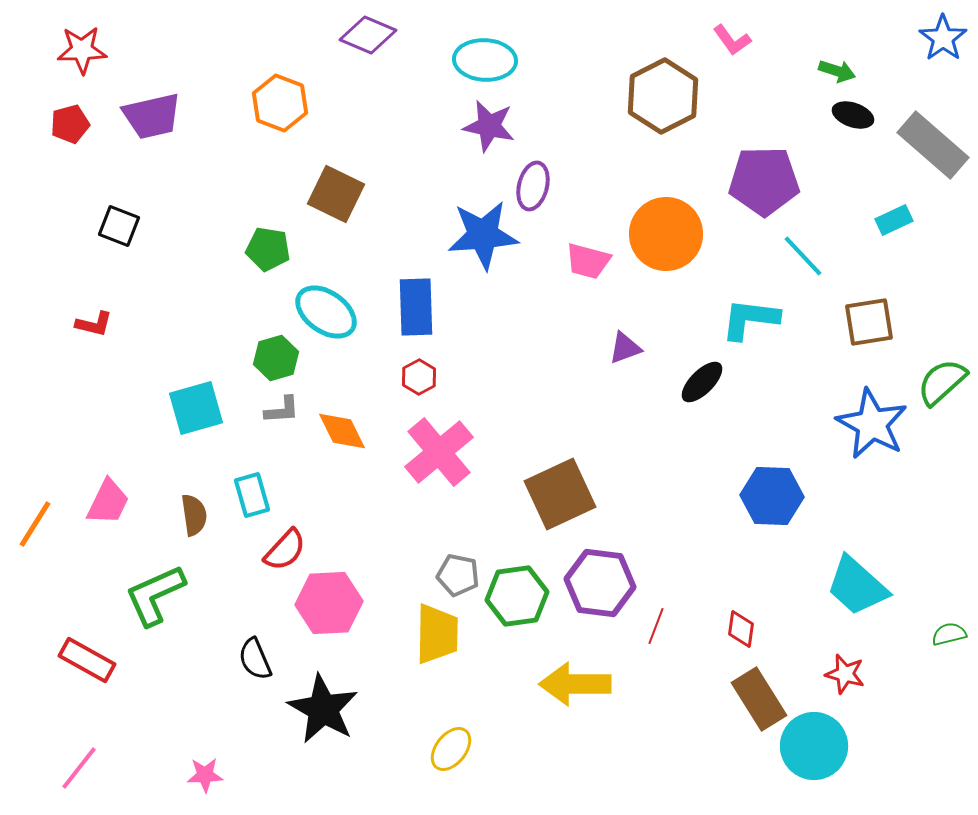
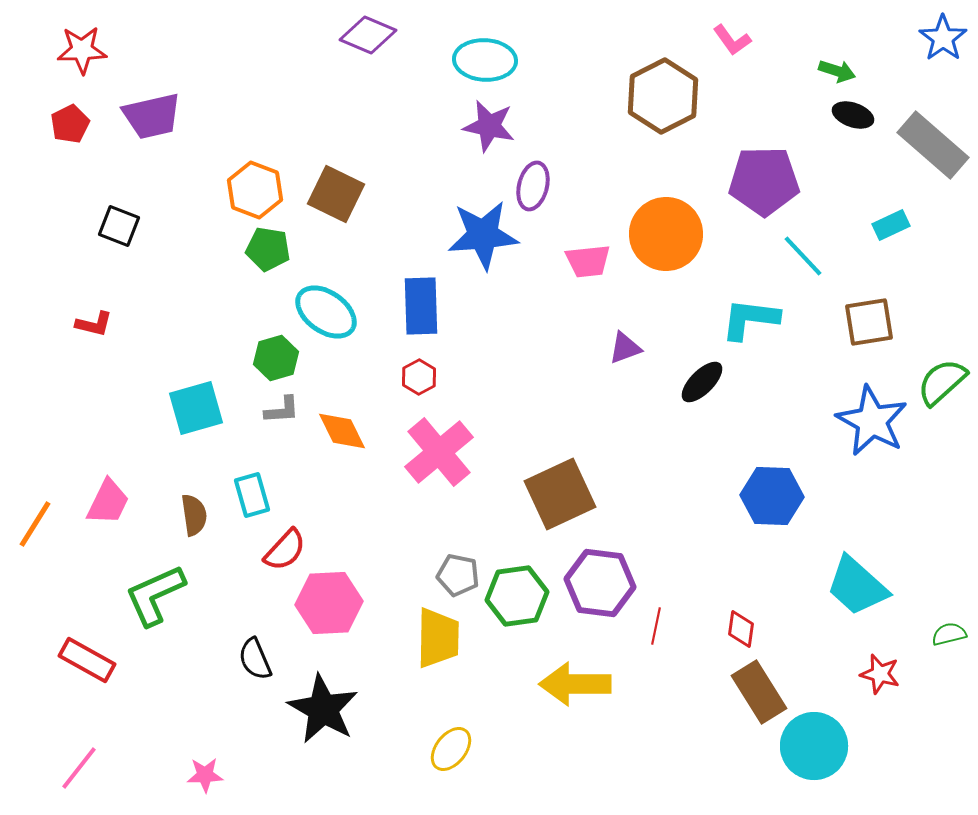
orange hexagon at (280, 103): moved 25 px left, 87 px down
red pentagon at (70, 124): rotated 12 degrees counterclockwise
cyan rectangle at (894, 220): moved 3 px left, 5 px down
pink trapezoid at (588, 261): rotated 21 degrees counterclockwise
blue rectangle at (416, 307): moved 5 px right, 1 px up
blue star at (872, 424): moved 3 px up
red line at (656, 626): rotated 9 degrees counterclockwise
yellow trapezoid at (437, 634): moved 1 px right, 4 px down
red star at (845, 674): moved 35 px right
brown rectangle at (759, 699): moved 7 px up
